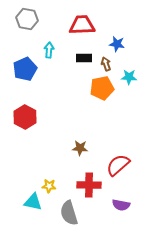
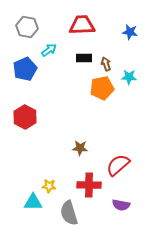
gray hexagon: moved 8 px down
blue star: moved 13 px right, 12 px up
cyan arrow: rotated 49 degrees clockwise
cyan triangle: rotated 12 degrees counterclockwise
